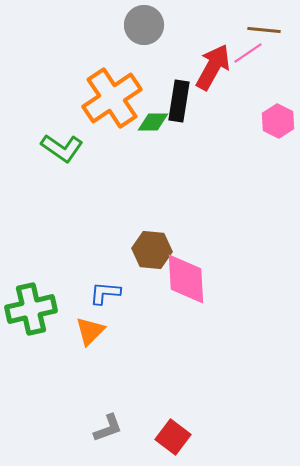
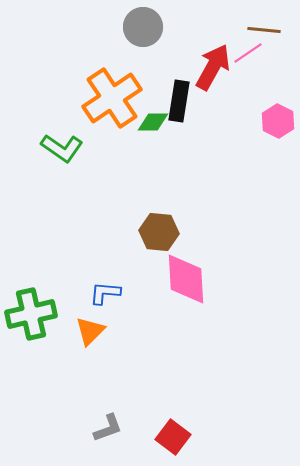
gray circle: moved 1 px left, 2 px down
brown hexagon: moved 7 px right, 18 px up
green cross: moved 5 px down
